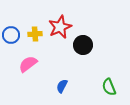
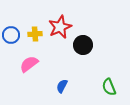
pink semicircle: moved 1 px right
